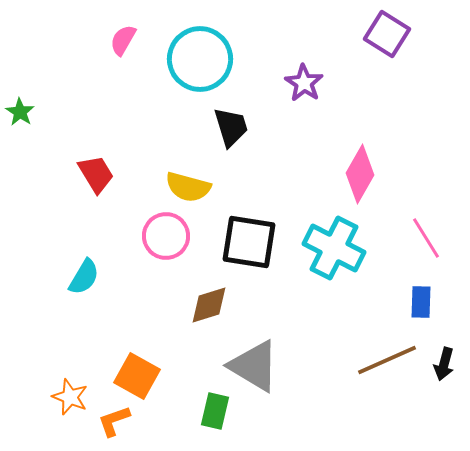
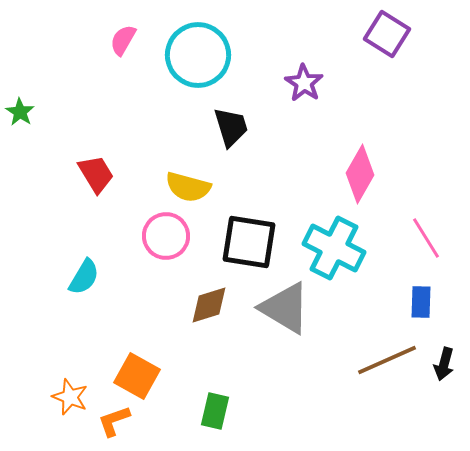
cyan circle: moved 2 px left, 4 px up
gray triangle: moved 31 px right, 58 px up
